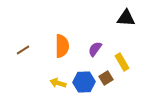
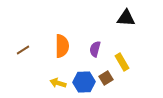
purple semicircle: rotated 21 degrees counterclockwise
